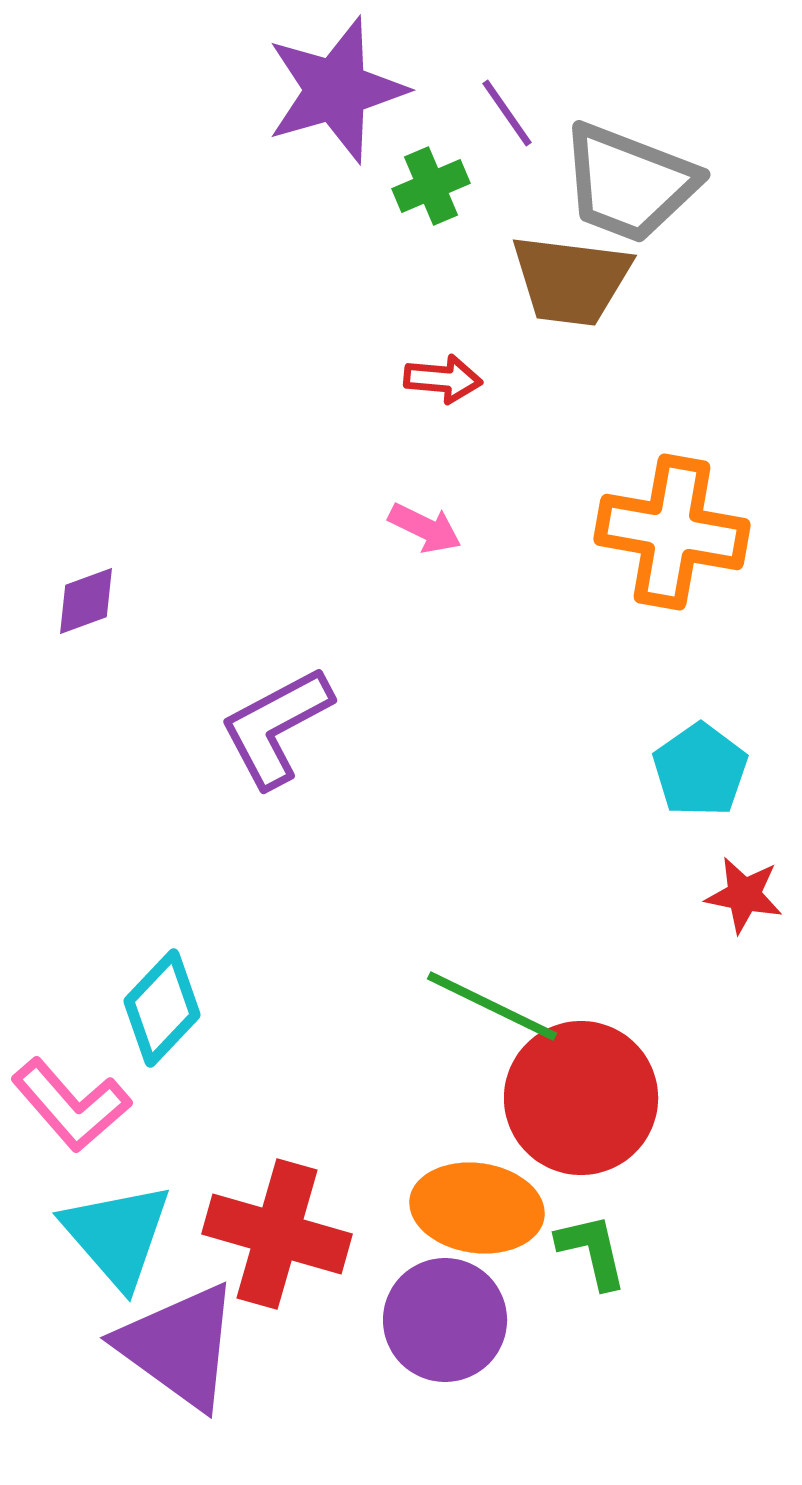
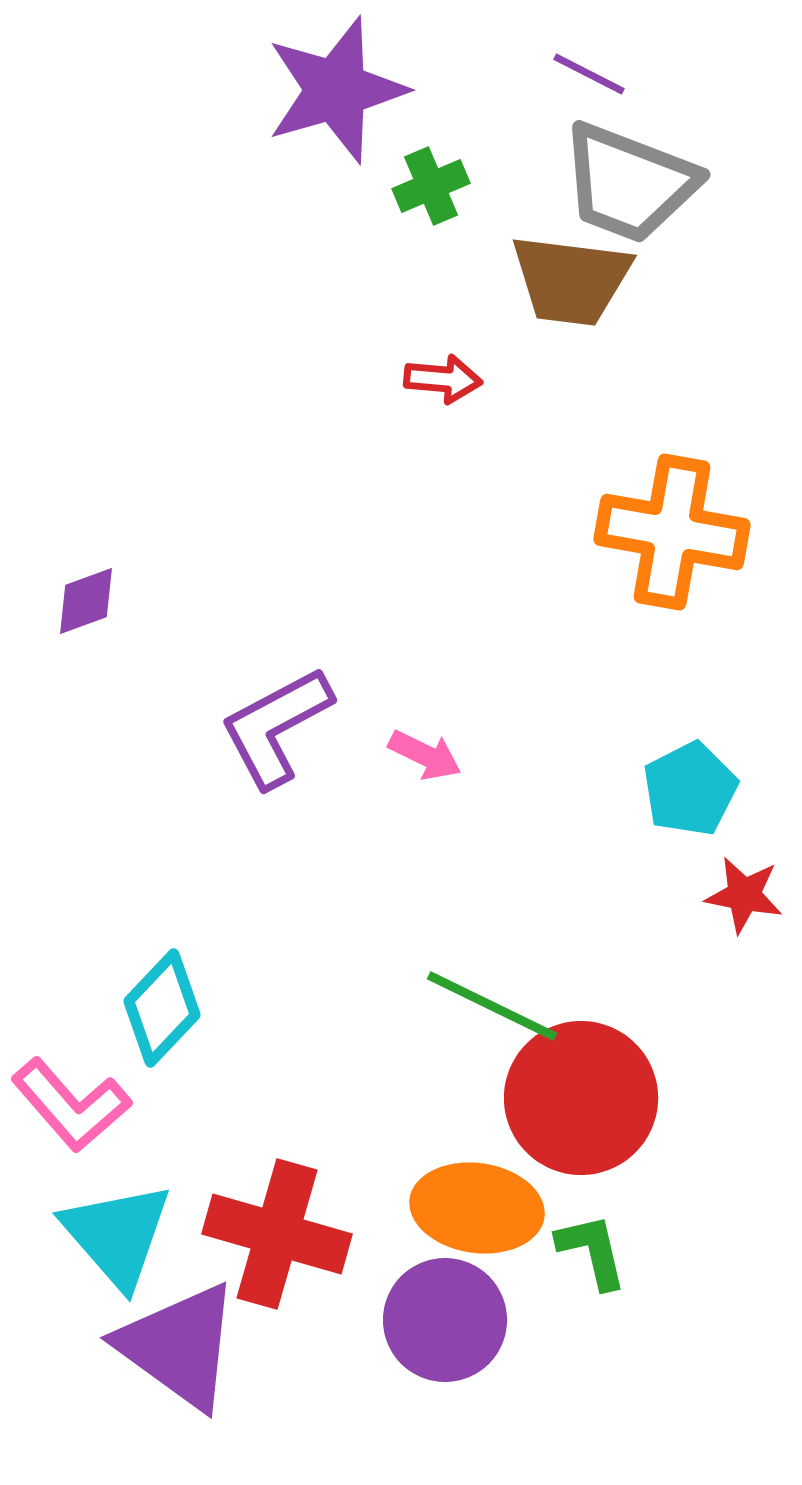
purple line: moved 82 px right, 39 px up; rotated 28 degrees counterclockwise
pink arrow: moved 227 px down
cyan pentagon: moved 10 px left, 19 px down; rotated 8 degrees clockwise
